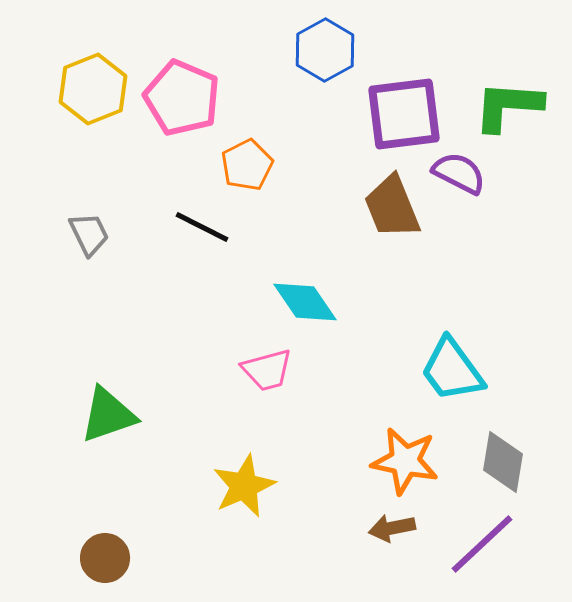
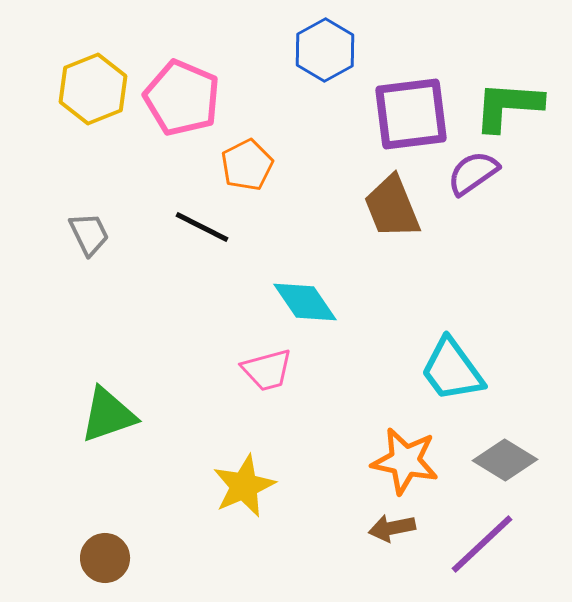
purple square: moved 7 px right
purple semicircle: moved 14 px right; rotated 62 degrees counterclockwise
gray diamond: moved 2 px right, 2 px up; rotated 68 degrees counterclockwise
